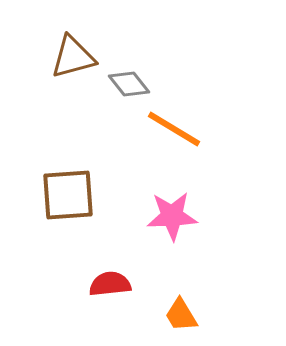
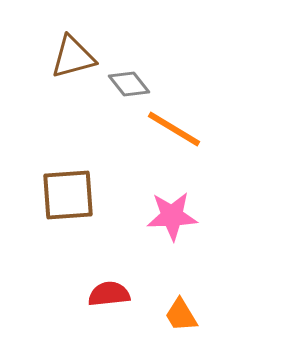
red semicircle: moved 1 px left, 10 px down
